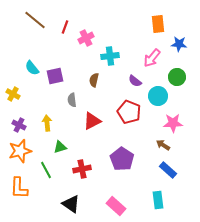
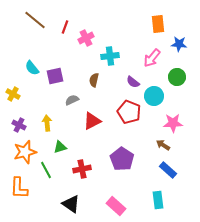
purple semicircle: moved 2 px left, 1 px down
cyan circle: moved 4 px left
gray semicircle: rotated 72 degrees clockwise
orange star: moved 5 px right, 1 px down
